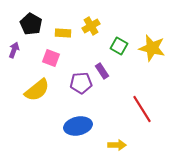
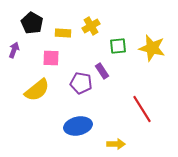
black pentagon: moved 1 px right, 1 px up
green square: moved 1 px left; rotated 36 degrees counterclockwise
pink square: rotated 18 degrees counterclockwise
purple pentagon: rotated 15 degrees clockwise
yellow arrow: moved 1 px left, 1 px up
